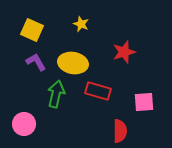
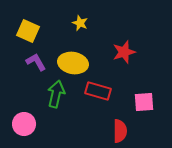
yellow star: moved 1 px left, 1 px up
yellow square: moved 4 px left, 1 px down
